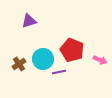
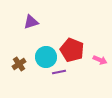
purple triangle: moved 2 px right, 1 px down
cyan circle: moved 3 px right, 2 px up
